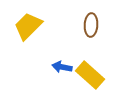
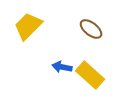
brown ellipse: moved 4 px down; rotated 55 degrees counterclockwise
